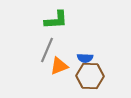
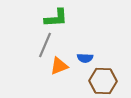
green L-shape: moved 2 px up
gray line: moved 2 px left, 5 px up
brown hexagon: moved 13 px right, 5 px down
